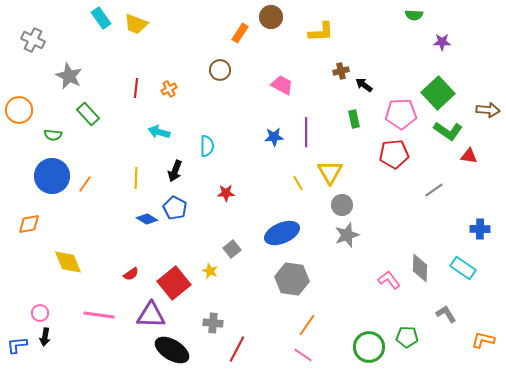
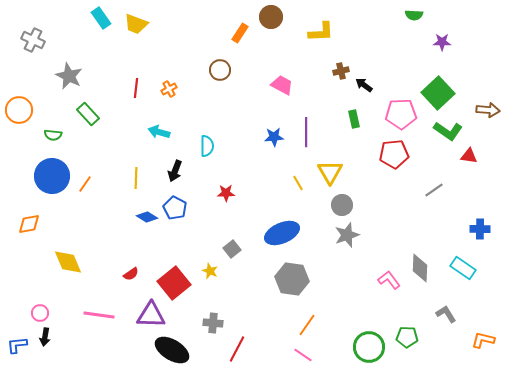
blue diamond at (147, 219): moved 2 px up
